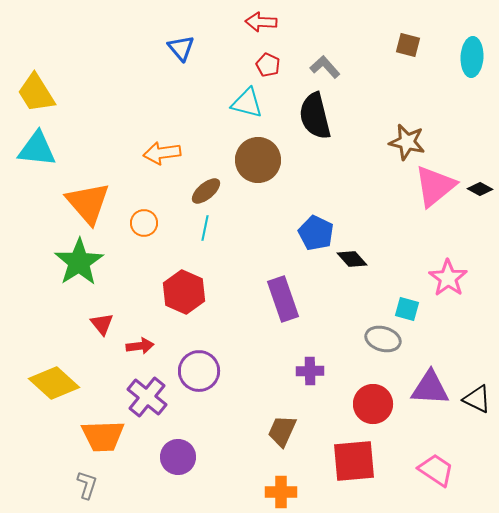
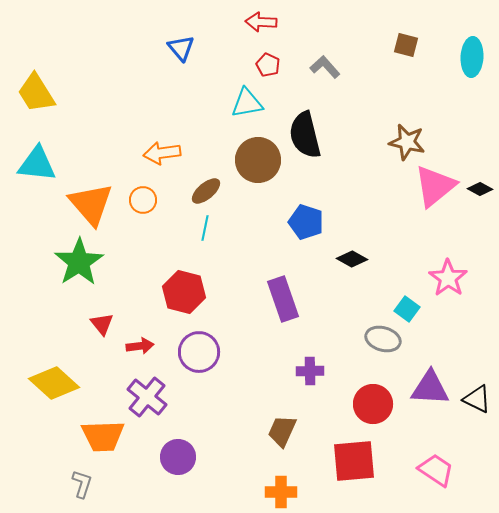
brown square at (408, 45): moved 2 px left
cyan triangle at (247, 103): rotated 24 degrees counterclockwise
black semicircle at (315, 116): moved 10 px left, 19 px down
cyan triangle at (37, 149): moved 15 px down
orange triangle at (88, 203): moved 3 px right, 1 px down
orange circle at (144, 223): moved 1 px left, 23 px up
blue pentagon at (316, 233): moved 10 px left, 11 px up; rotated 8 degrees counterclockwise
black diamond at (352, 259): rotated 20 degrees counterclockwise
red hexagon at (184, 292): rotated 9 degrees counterclockwise
cyan square at (407, 309): rotated 20 degrees clockwise
purple circle at (199, 371): moved 19 px up
gray L-shape at (87, 485): moved 5 px left, 1 px up
